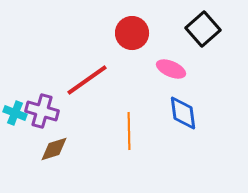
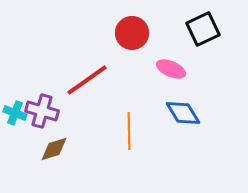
black square: rotated 16 degrees clockwise
blue diamond: rotated 24 degrees counterclockwise
